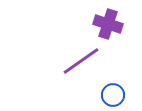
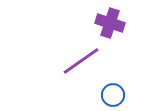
purple cross: moved 2 px right, 1 px up
